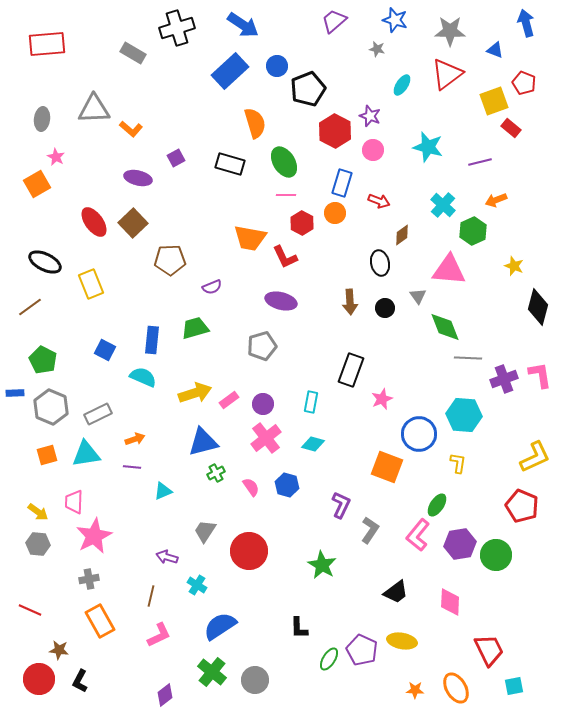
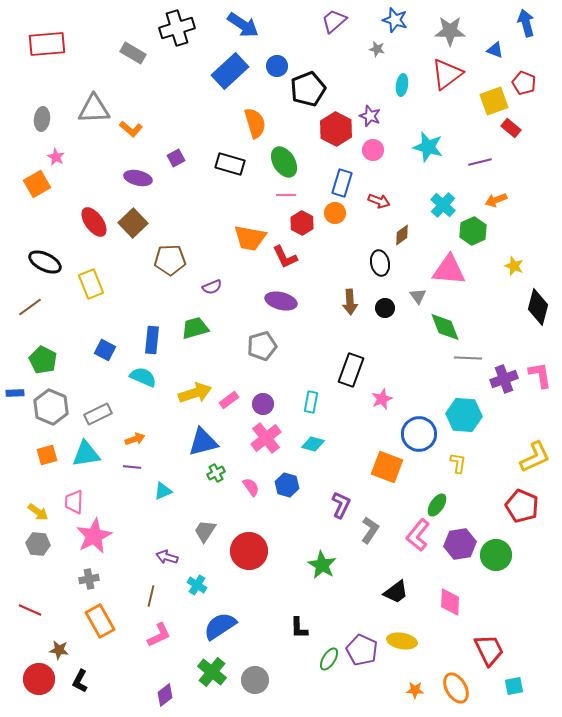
cyan ellipse at (402, 85): rotated 25 degrees counterclockwise
red hexagon at (335, 131): moved 1 px right, 2 px up
